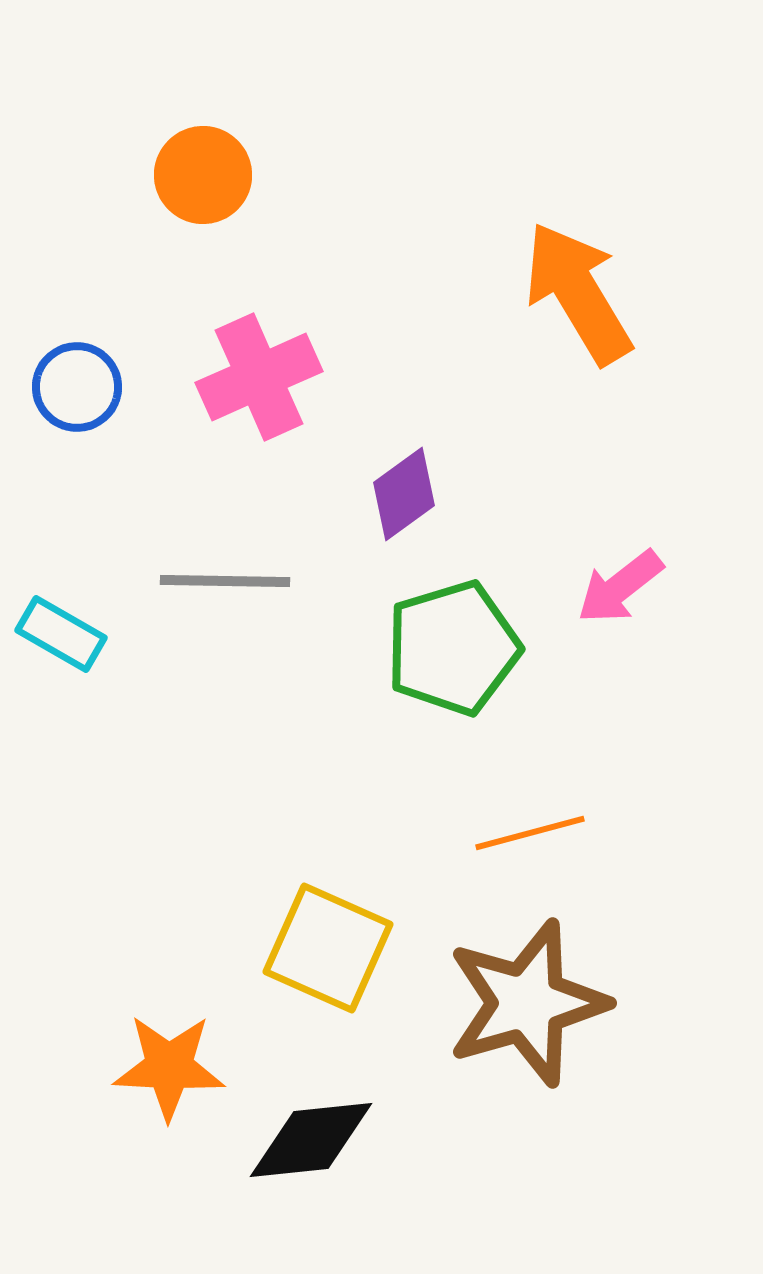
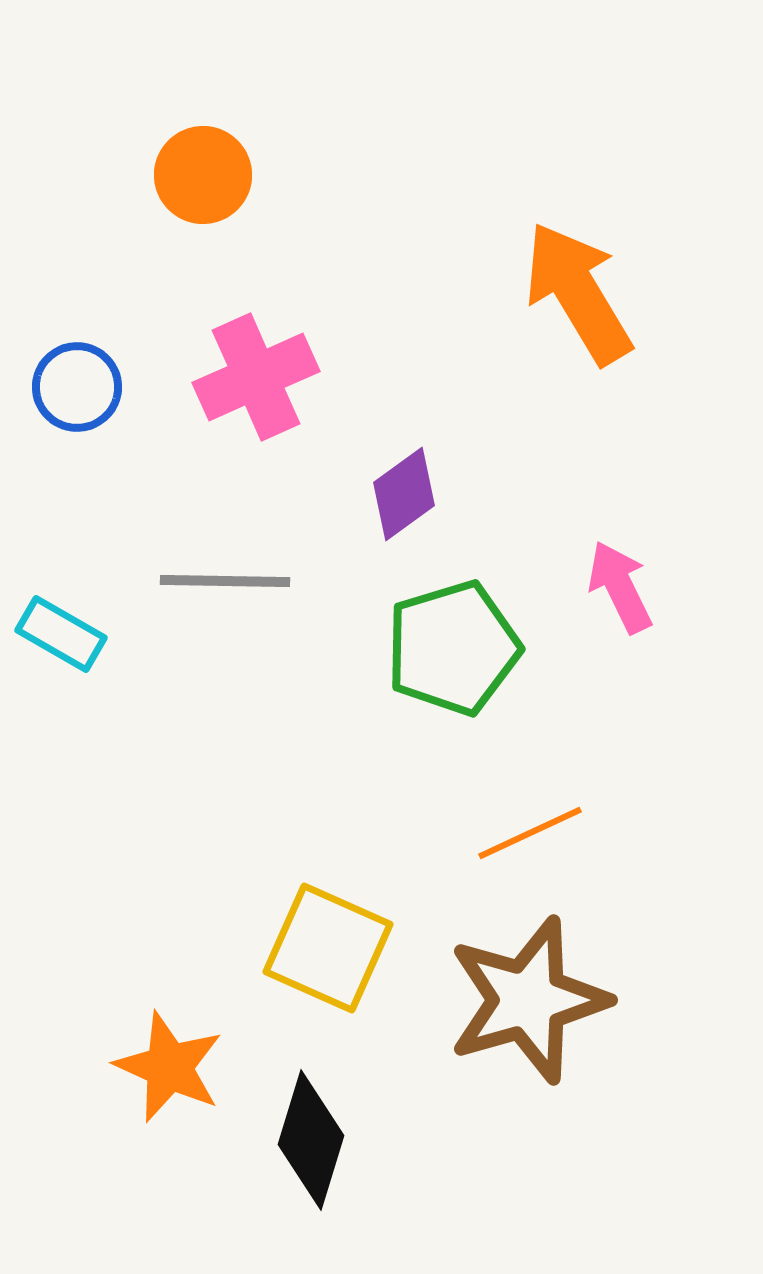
pink cross: moved 3 px left
pink arrow: rotated 102 degrees clockwise
orange line: rotated 10 degrees counterclockwise
brown star: moved 1 px right, 3 px up
orange star: rotated 21 degrees clockwise
black diamond: rotated 67 degrees counterclockwise
